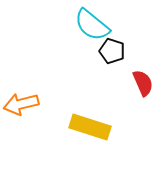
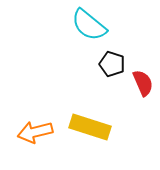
cyan semicircle: moved 3 px left
black pentagon: moved 13 px down
orange arrow: moved 14 px right, 28 px down
